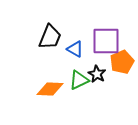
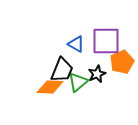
black trapezoid: moved 12 px right, 33 px down
blue triangle: moved 1 px right, 5 px up
black star: rotated 18 degrees clockwise
green triangle: moved 1 px left, 2 px down; rotated 15 degrees counterclockwise
orange diamond: moved 2 px up
